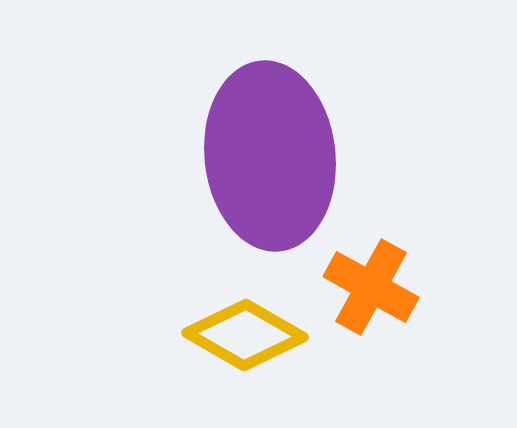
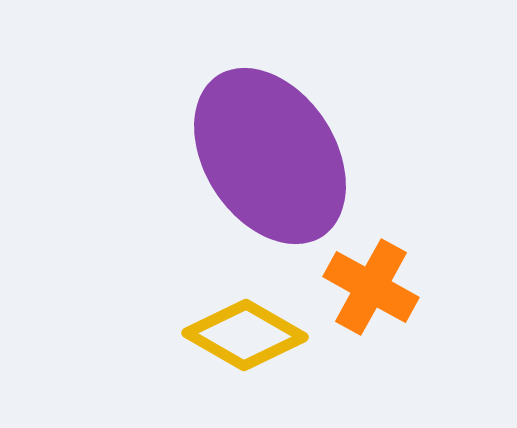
purple ellipse: rotated 27 degrees counterclockwise
